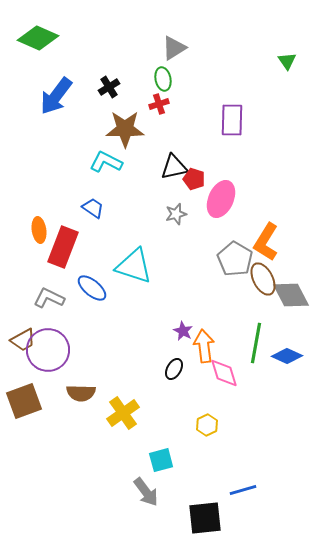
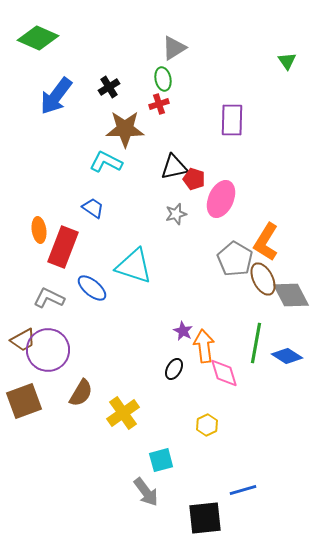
blue diamond: rotated 8 degrees clockwise
brown semicircle: rotated 60 degrees counterclockwise
